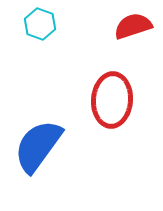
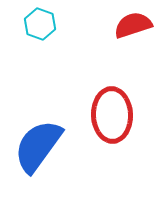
red semicircle: moved 1 px up
red ellipse: moved 15 px down; rotated 6 degrees counterclockwise
